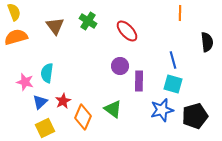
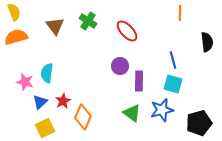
green triangle: moved 19 px right, 4 px down
black pentagon: moved 4 px right, 7 px down
